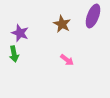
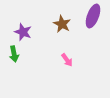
purple star: moved 3 px right, 1 px up
pink arrow: rotated 16 degrees clockwise
